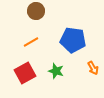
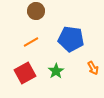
blue pentagon: moved 2 px left, 1 px up
green star: rotated 21 degrees clockwise
